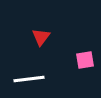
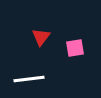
pink square: moved 10 px left, 12 px up
